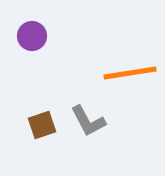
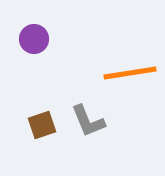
purple circle: moved 2 px right, 3 px down
gray L-shape: rotated 6 degrees clockwise
